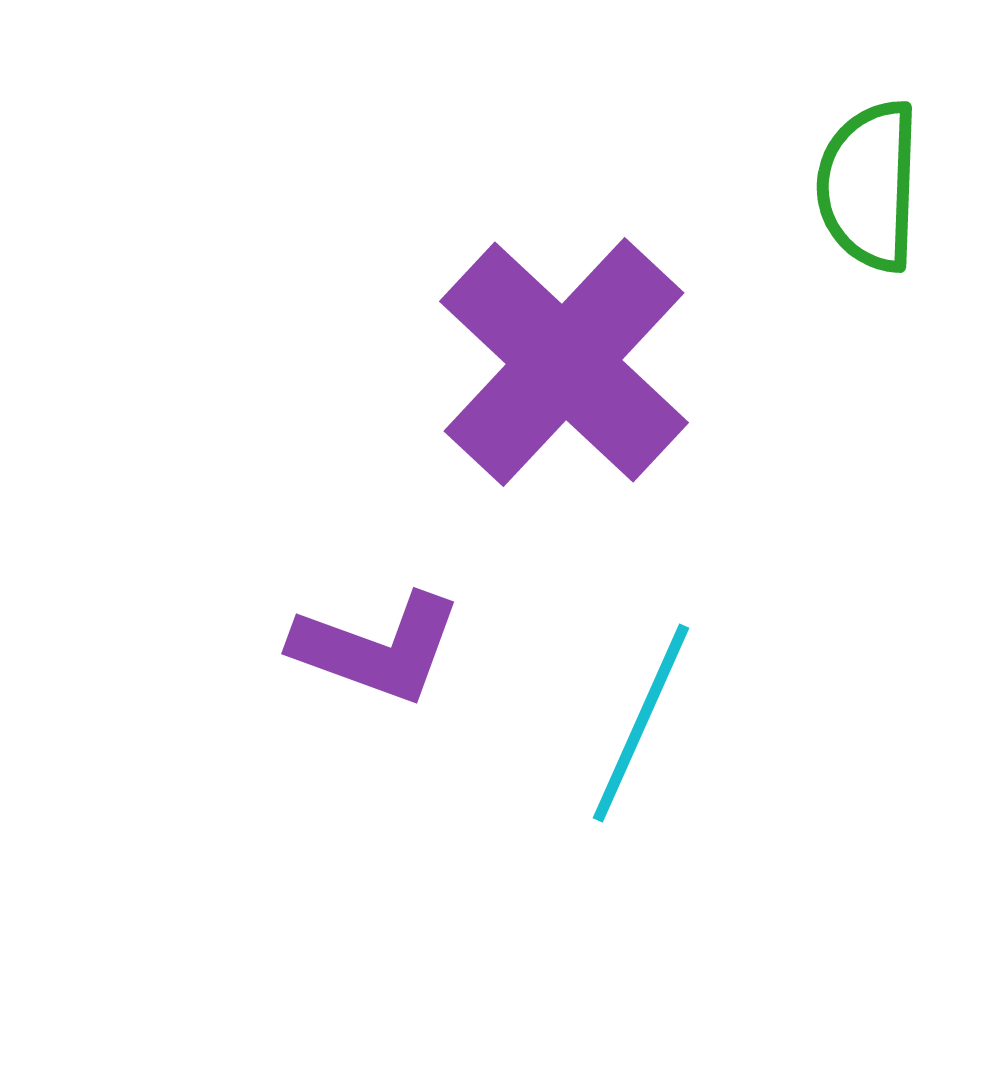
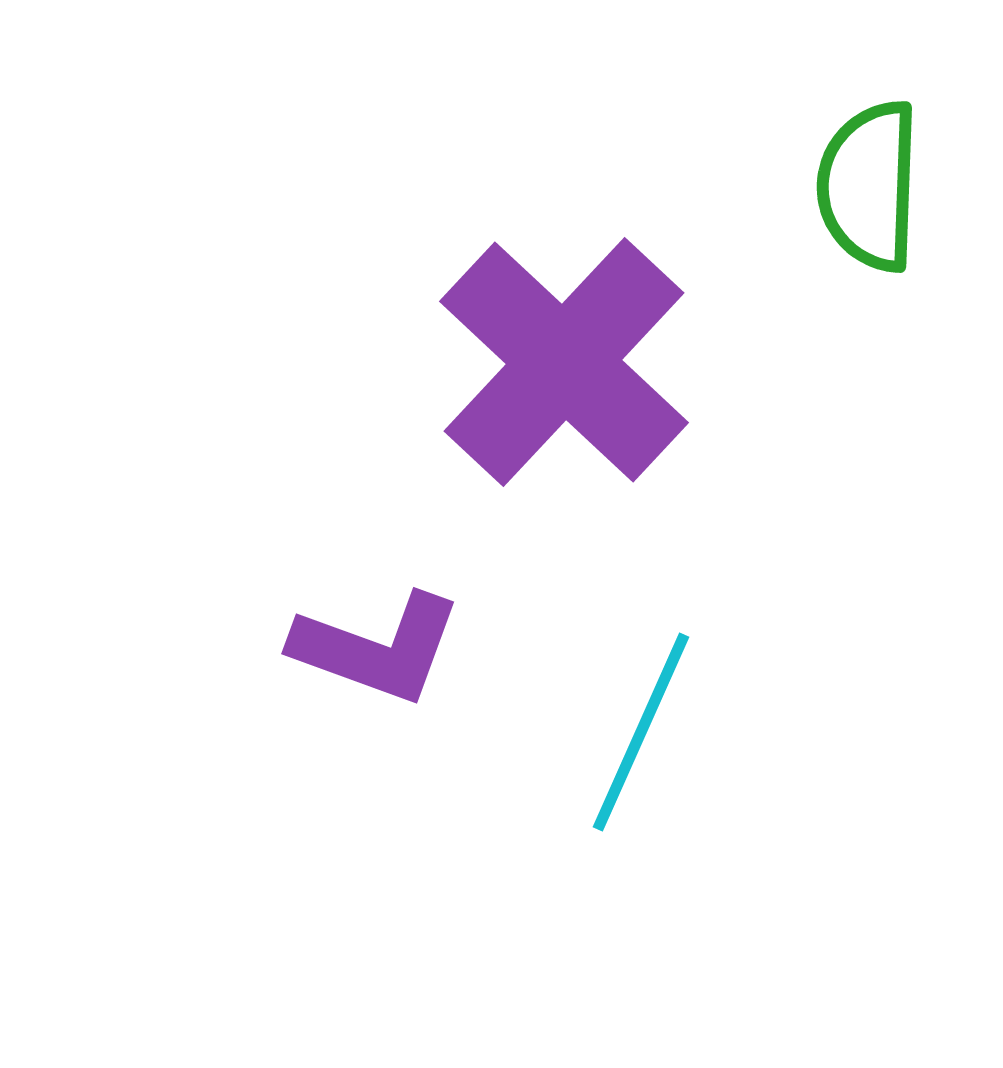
cyan line: moved 9 px down
